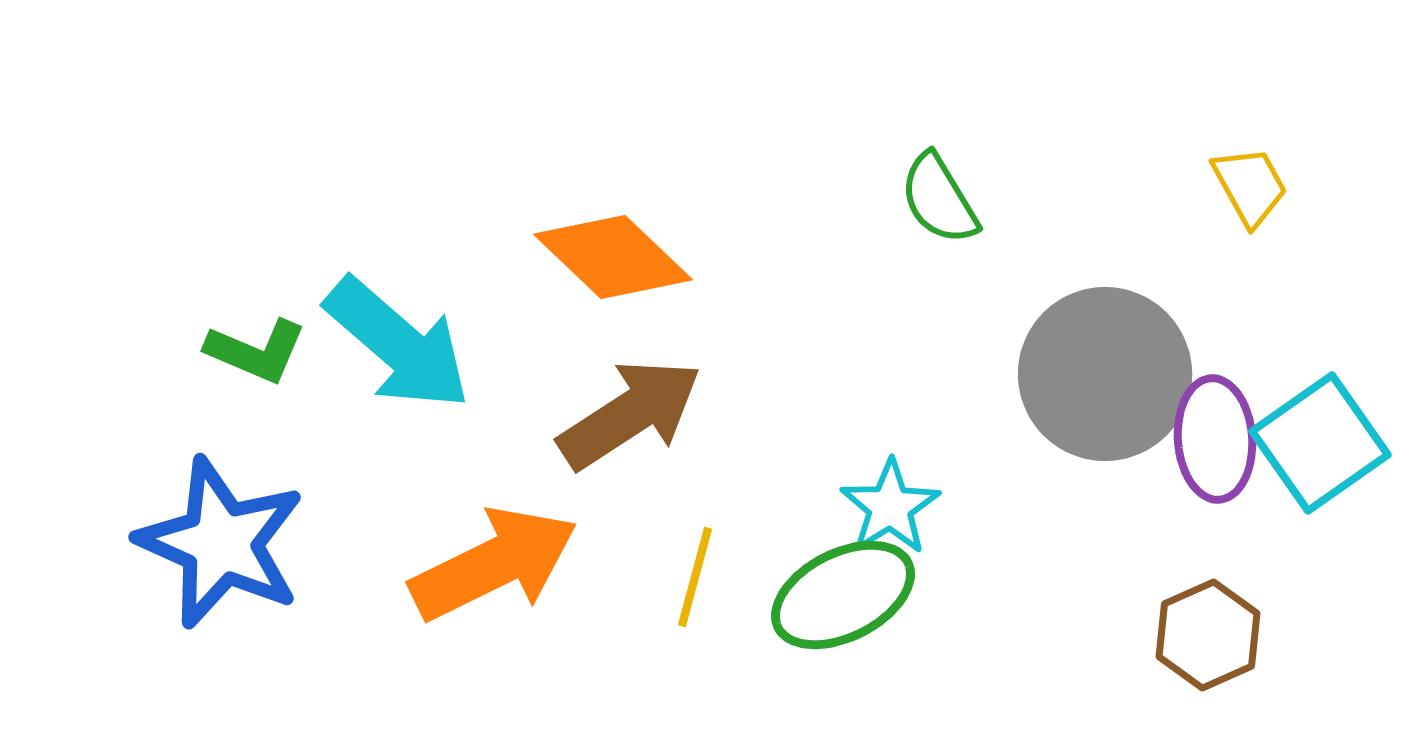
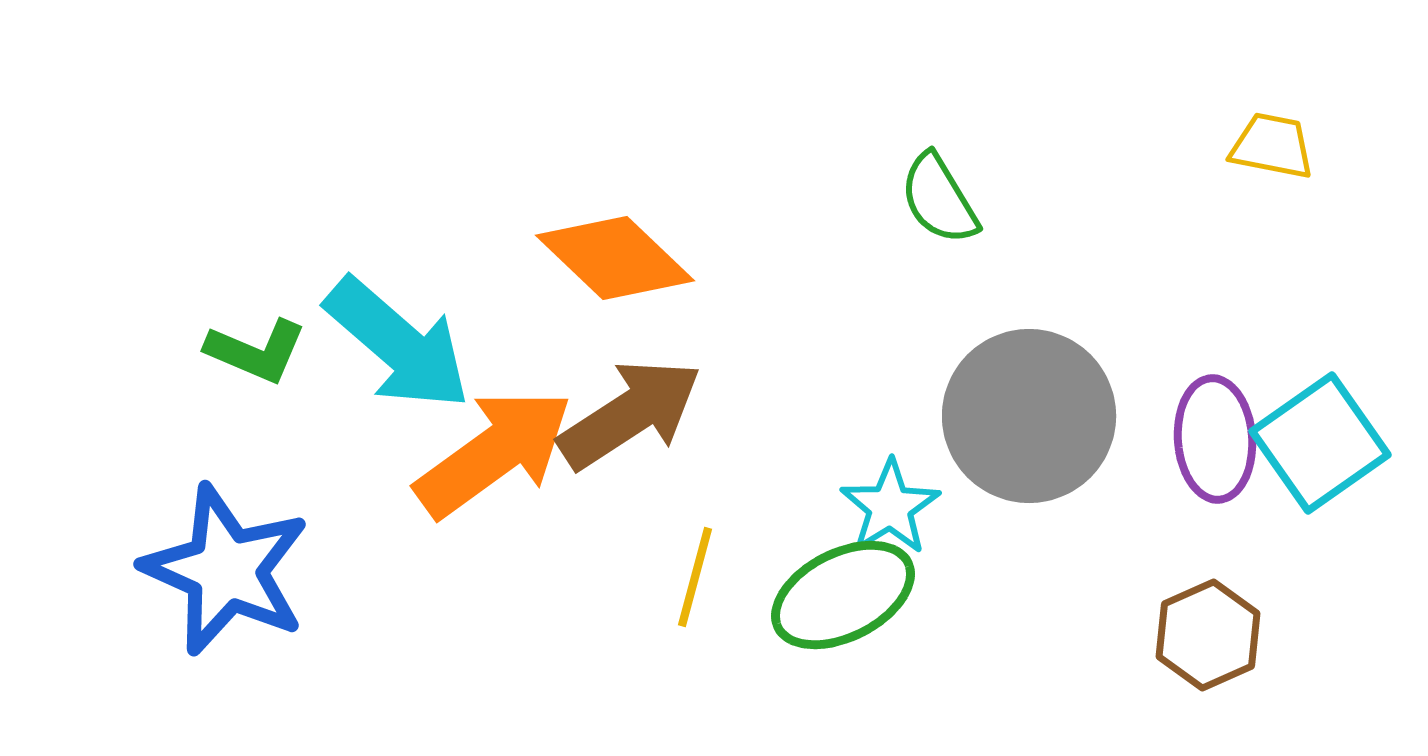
yellow trapezoid: moved 22 px right, 40 px up; rotated 50 degrees counterclockwise
orange diamond: moved 2 px right, 1 px down
gray circle: moved 76 px left, 42 px down
blue star: moved 5 px right, 27 px down
orange arrow: moved 111 px up; rotated 10 degrees counterclockwise
